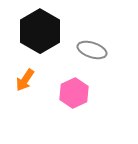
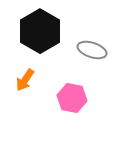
pink hexagon: moved 2 px left, 5 px down; rotated 24 degrees counterclockwise
